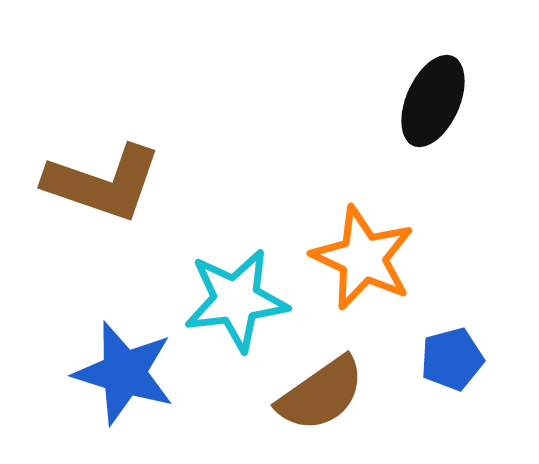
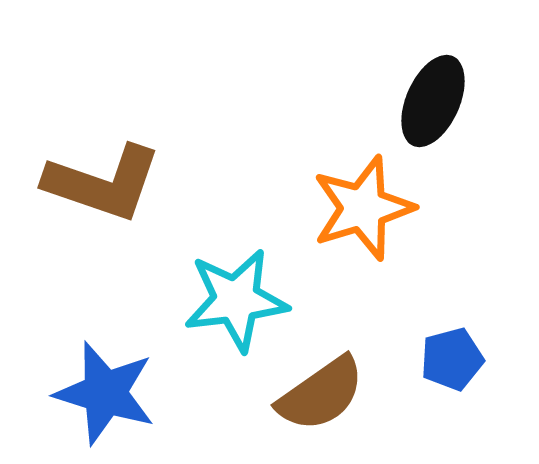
orange star: moved 50 px up; rotated 30 degrees clockwise
blue star: moved 19 px left, 20 px down
